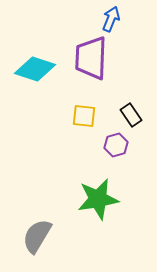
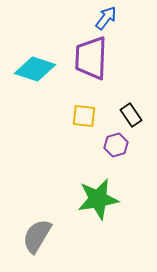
blue arrow: moved 5 px left, 1 px up; rotated 15 degrees clockwise
